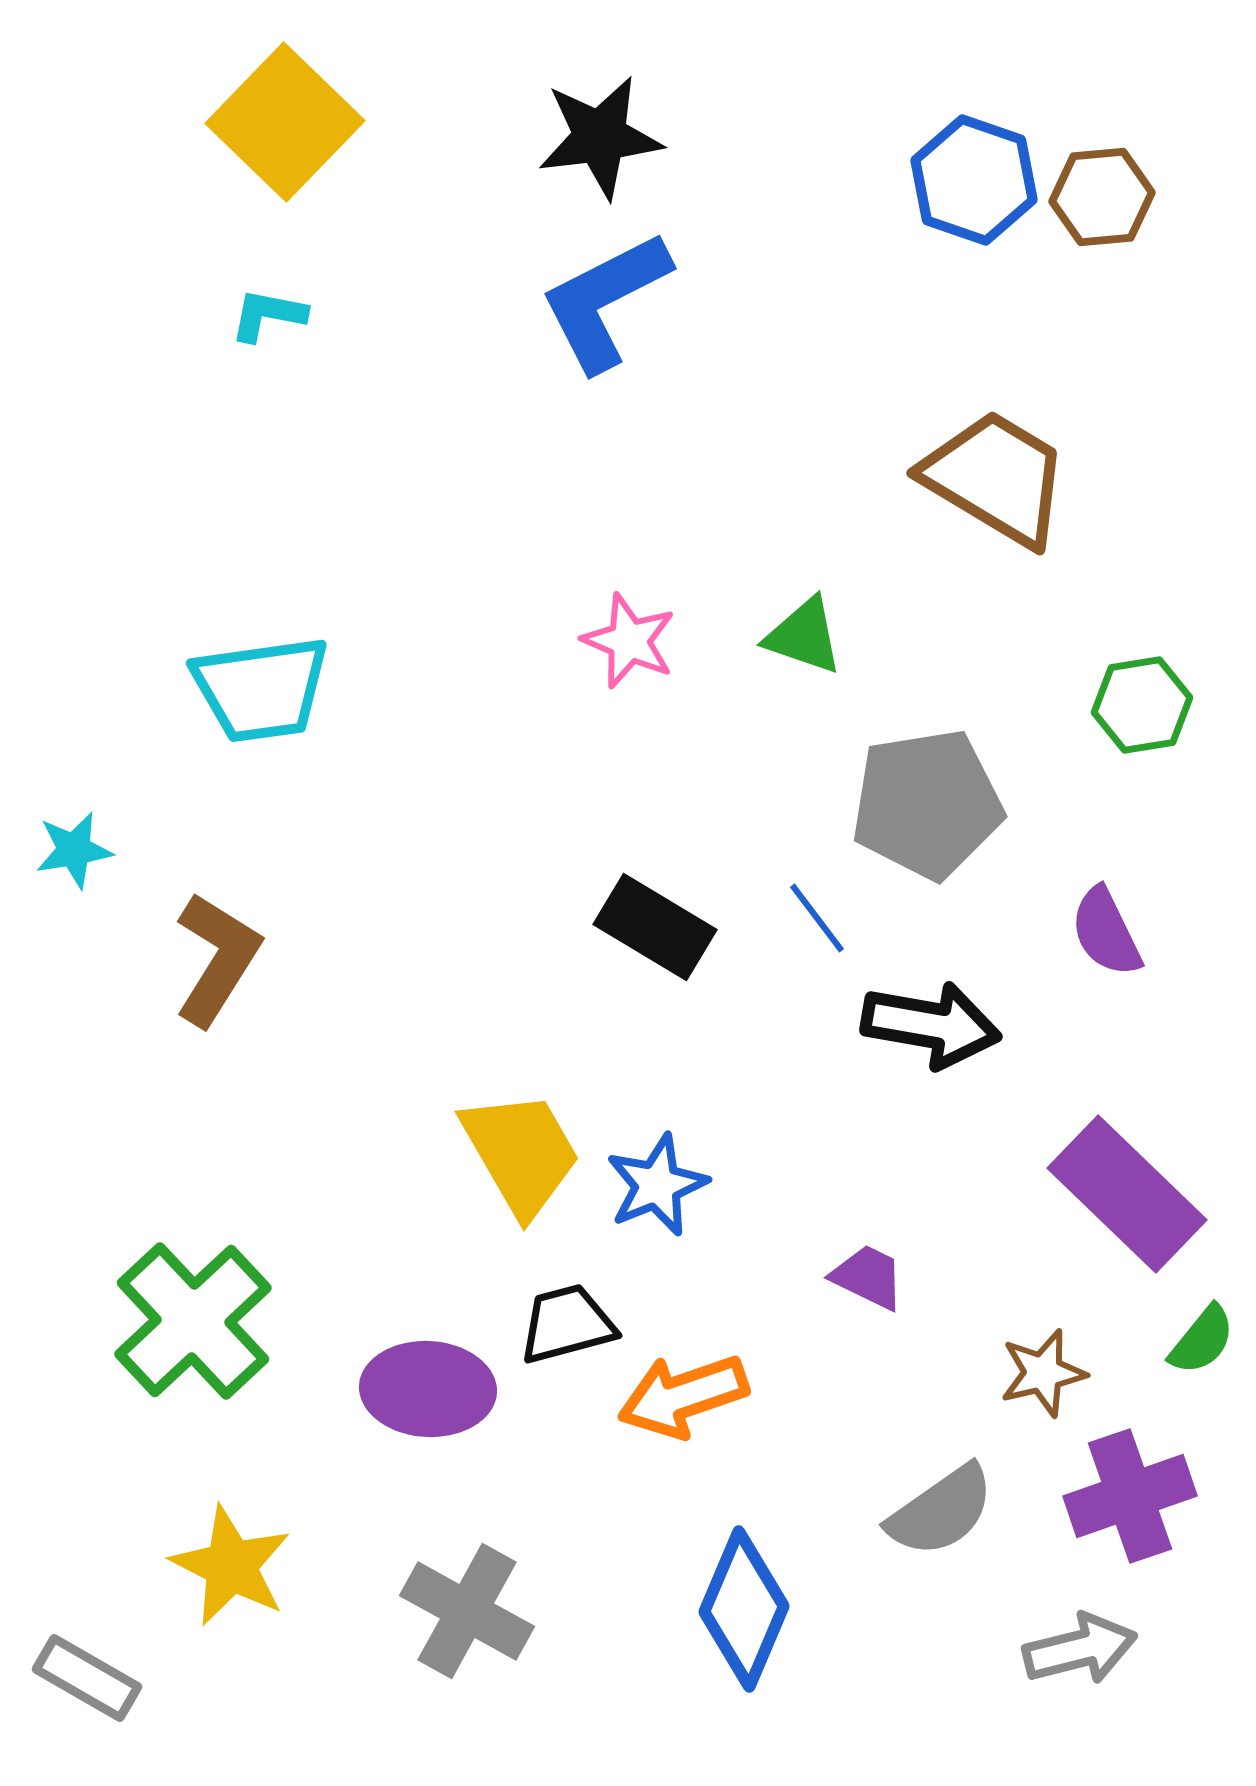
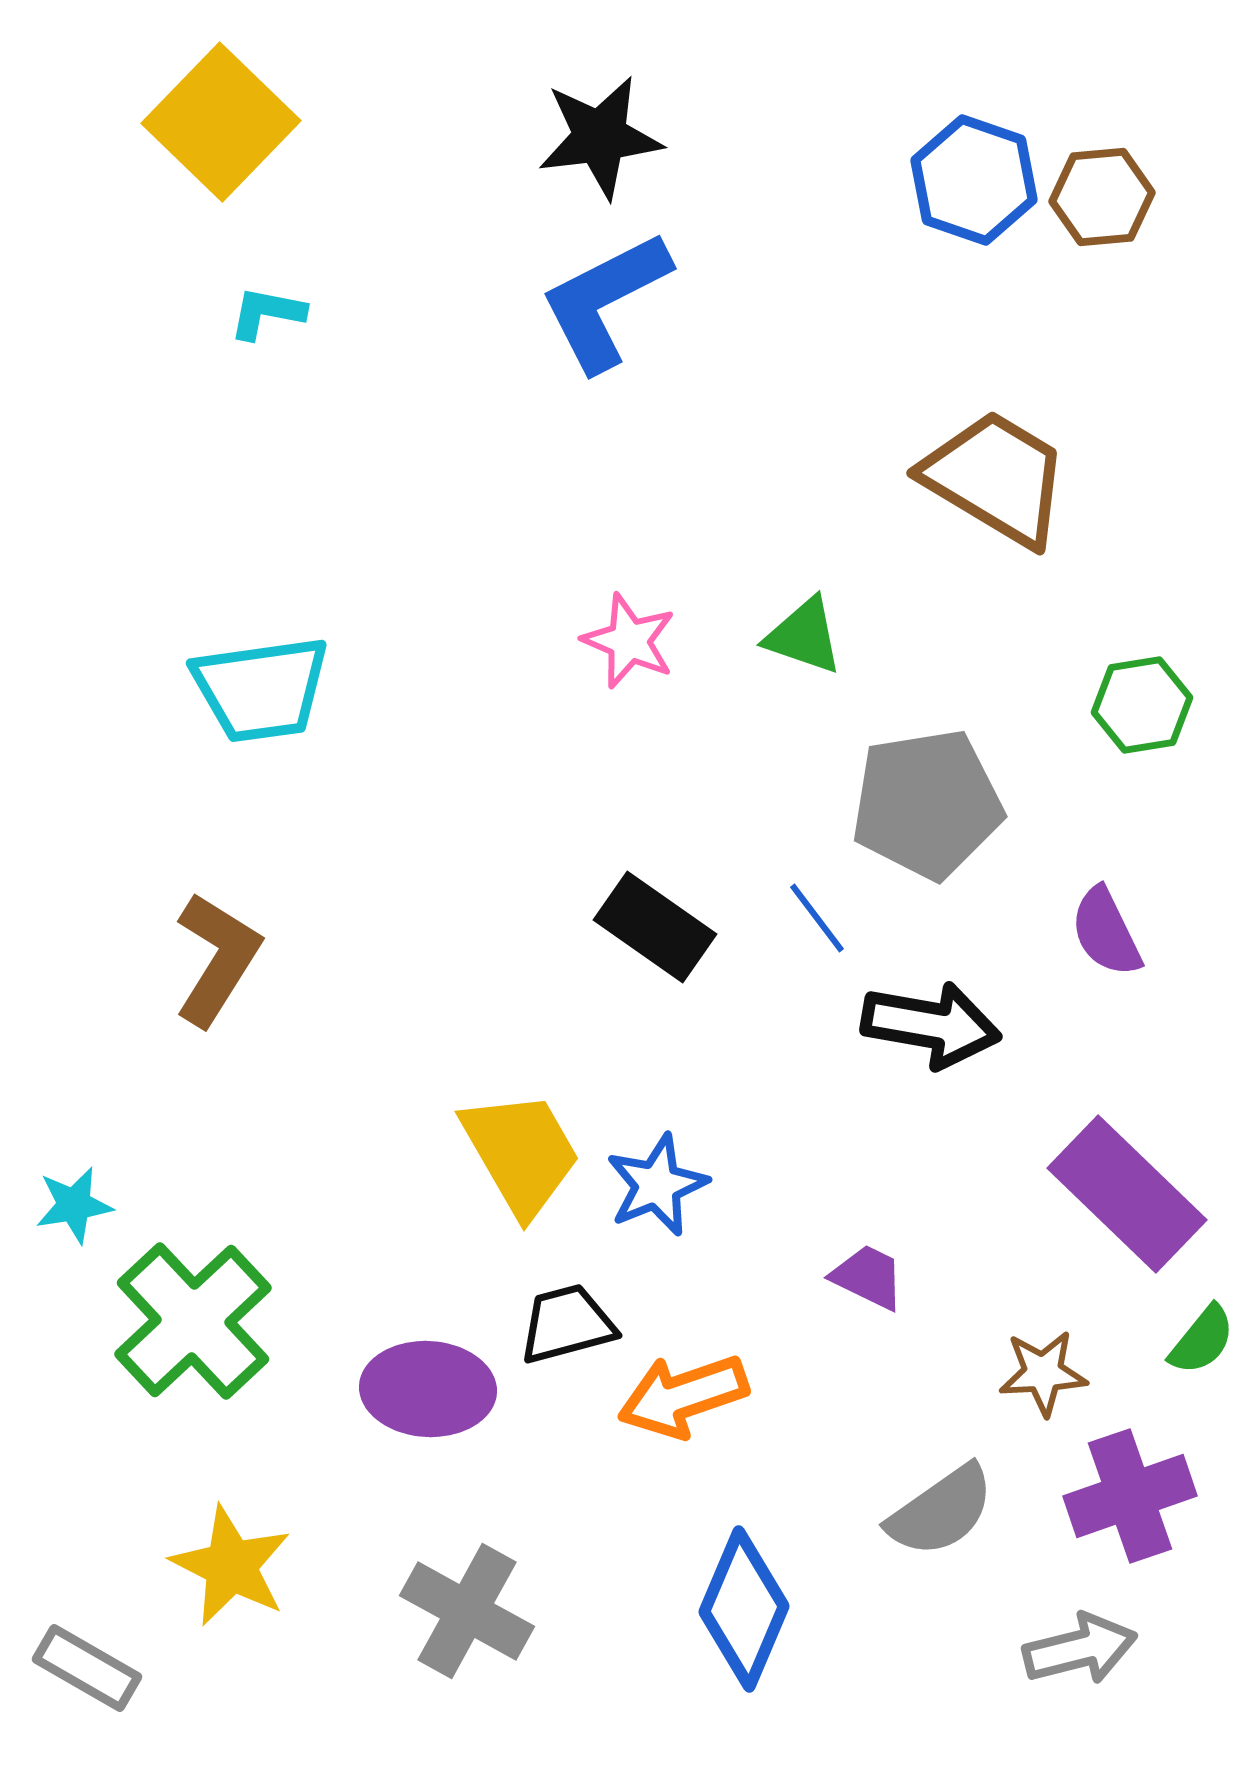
yellow square: moved 64 px left
cyan L-shape: moved 1 px left, 2 px up
cyan star: moved 355 px down
black rectangle: rotated 4 degrees clockwise
brown star: rotated 10 degrees clockwise
gray rectangle: moved 10 px up
